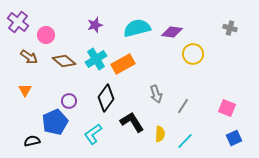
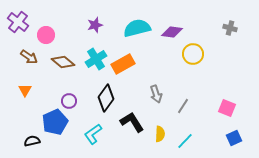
brown diamond: moved 1 px left, 1 px down
